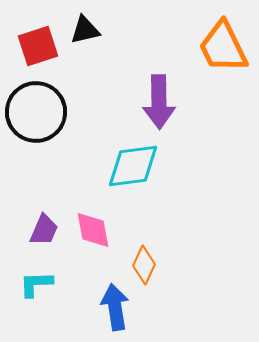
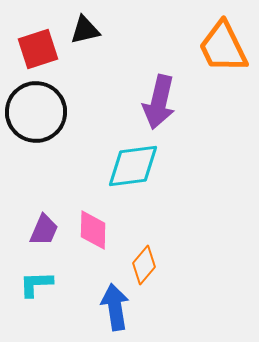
red square: moved 3 px down
purple arrow: rotated 14 degrees clockwise
pink diamond: rotated 12 degrees clockwise
orange diamond: rotated 15 degrees clockwise
